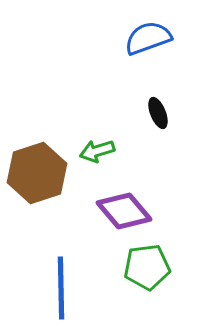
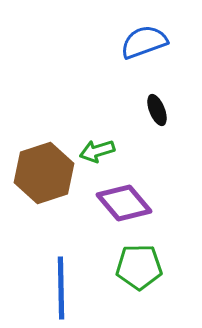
blue semicircle: moved 4 px left, 4 px down
black ellipse: moved 1 px left, 3 px up
brown hexagon: moved 7 px right
purple diamond: moved 8 px up
green pentagon: moved 8 px left; rotated 6 degrees clockwise
